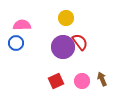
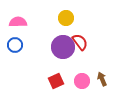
pink semicircle: moved 4 px left, 3 px up
blue circle: moved 1 px left, 2 px down
